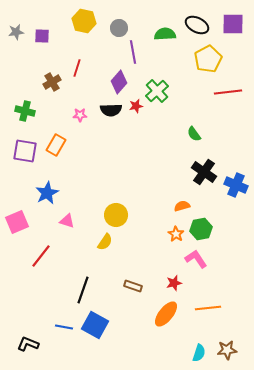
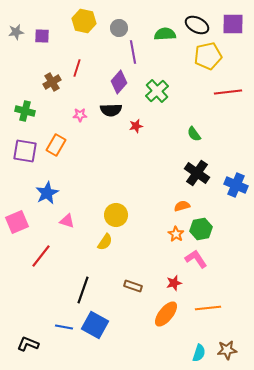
yellow pentagon at (208, 59): moved 3 px up; rotated 16 degrees clockwise
red star at (136, 106): moved 20 px down
black cross at (204, 172): moved 7 px left, 1 px down
